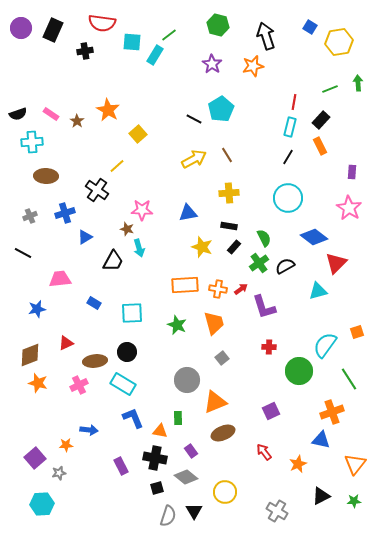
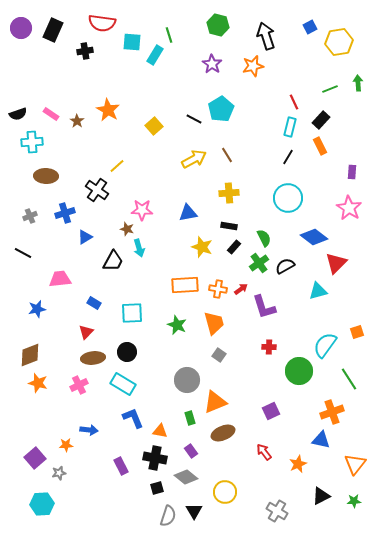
blue square at (310, 27): rotated 32 degrees clockwise
green line at (169, 35): rotated 70 degrees counterclockwise
red line at (294, 102): rotated 35 degrees counterclockwise
yellow square at (138, 134): moved 16 px right, 8 px up
red triangle at (66, 343): moved 20 px right, 11 px up; rotated 21 degrees counterclockwise
gray square at (222, 358): moved 3 px left, 3 px up; rotated 16 degrees counterclockwise
brown ellipse at (95, 361): moved 2 px left, 3 px up
green rectangle at (178, 418): moved 12 px right; rotated 16 degrees counterclockwise
